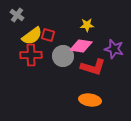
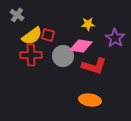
yellow star: moved 1 px right, 1 px up
purple star: moved 1 px right, 11 px up; rotated 18 degrees clockwise
red L-shape: moved 1 px right, 1 px up
